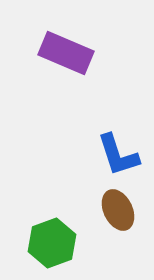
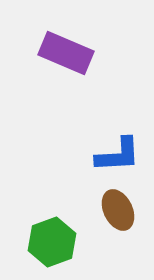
blue L-shape: rotated 75 degrees counterclockwise
green hexagon: moved 1 px up
